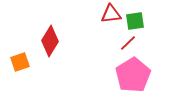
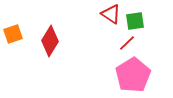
red triangle: rotated 40 degrees clockwise
red line: moved 1 px left
orange square: moved 7 px left, 28 px up
